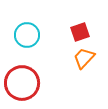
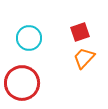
cyan circle: moved 2 px right, 3 px down
